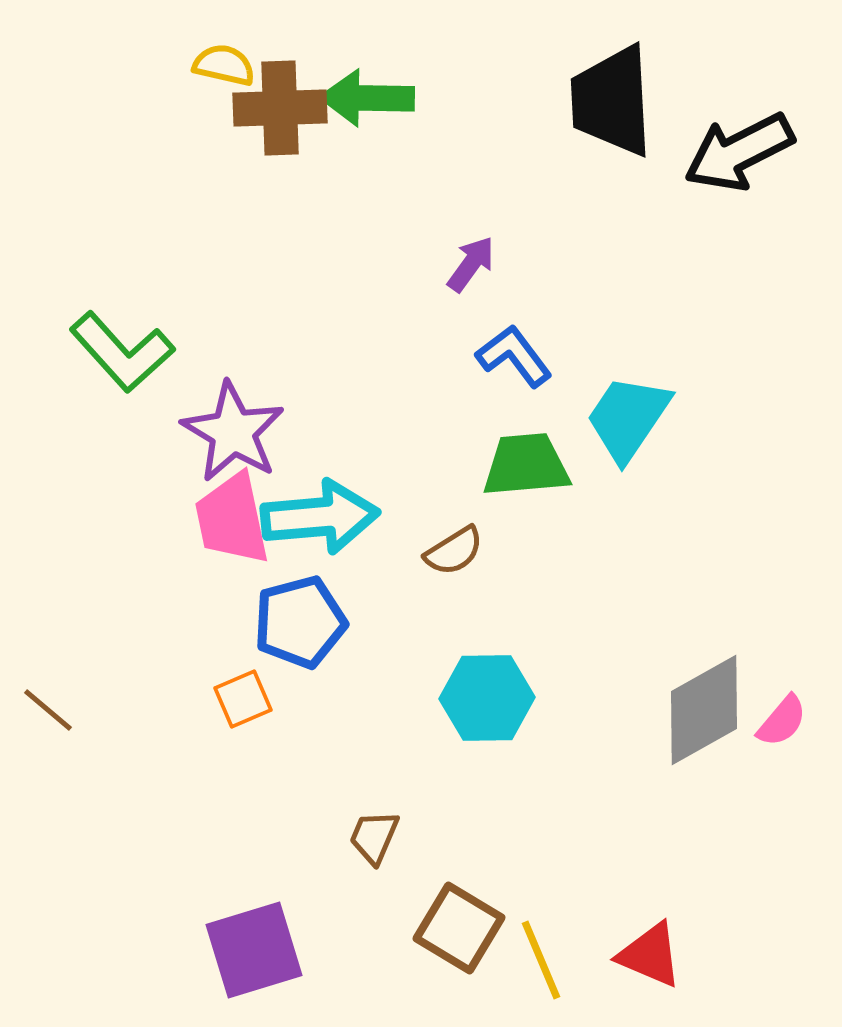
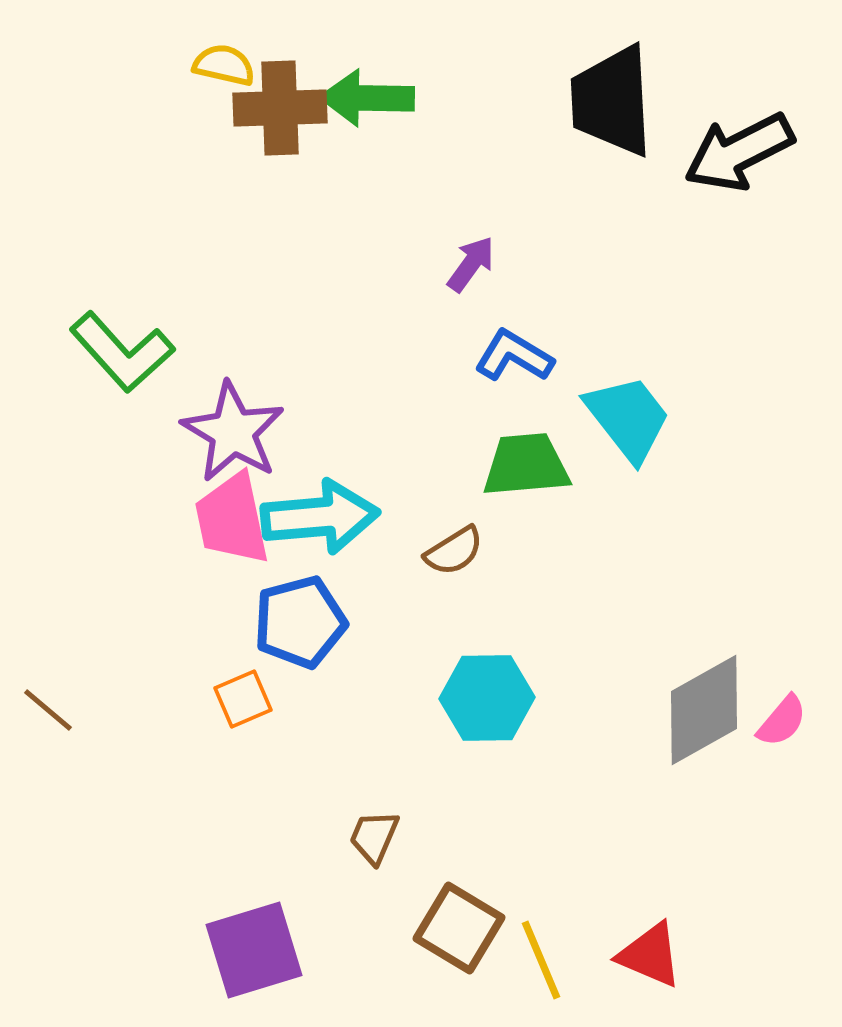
blue L-shape: rotated 22 degrees counterclockwise
cyan trapezoid: rotated 108 degrees clockwise
